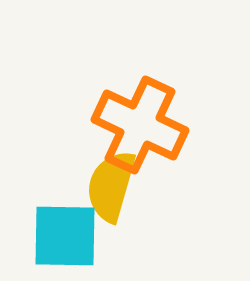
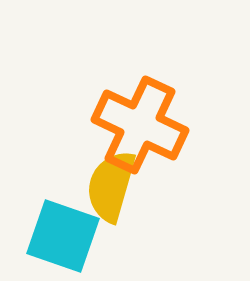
cyan square: moved 2 px left; rotated 18 degrees clockwise
